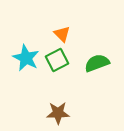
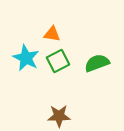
orange triangle: moved 10 px left; rotated 36 degrees counterclockwise
green square: moved 1 px right, 1 px down
brown star: moved 1 px right, 3 px down
